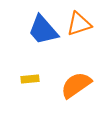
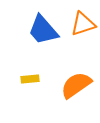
orange triangle: moved 4 px right
